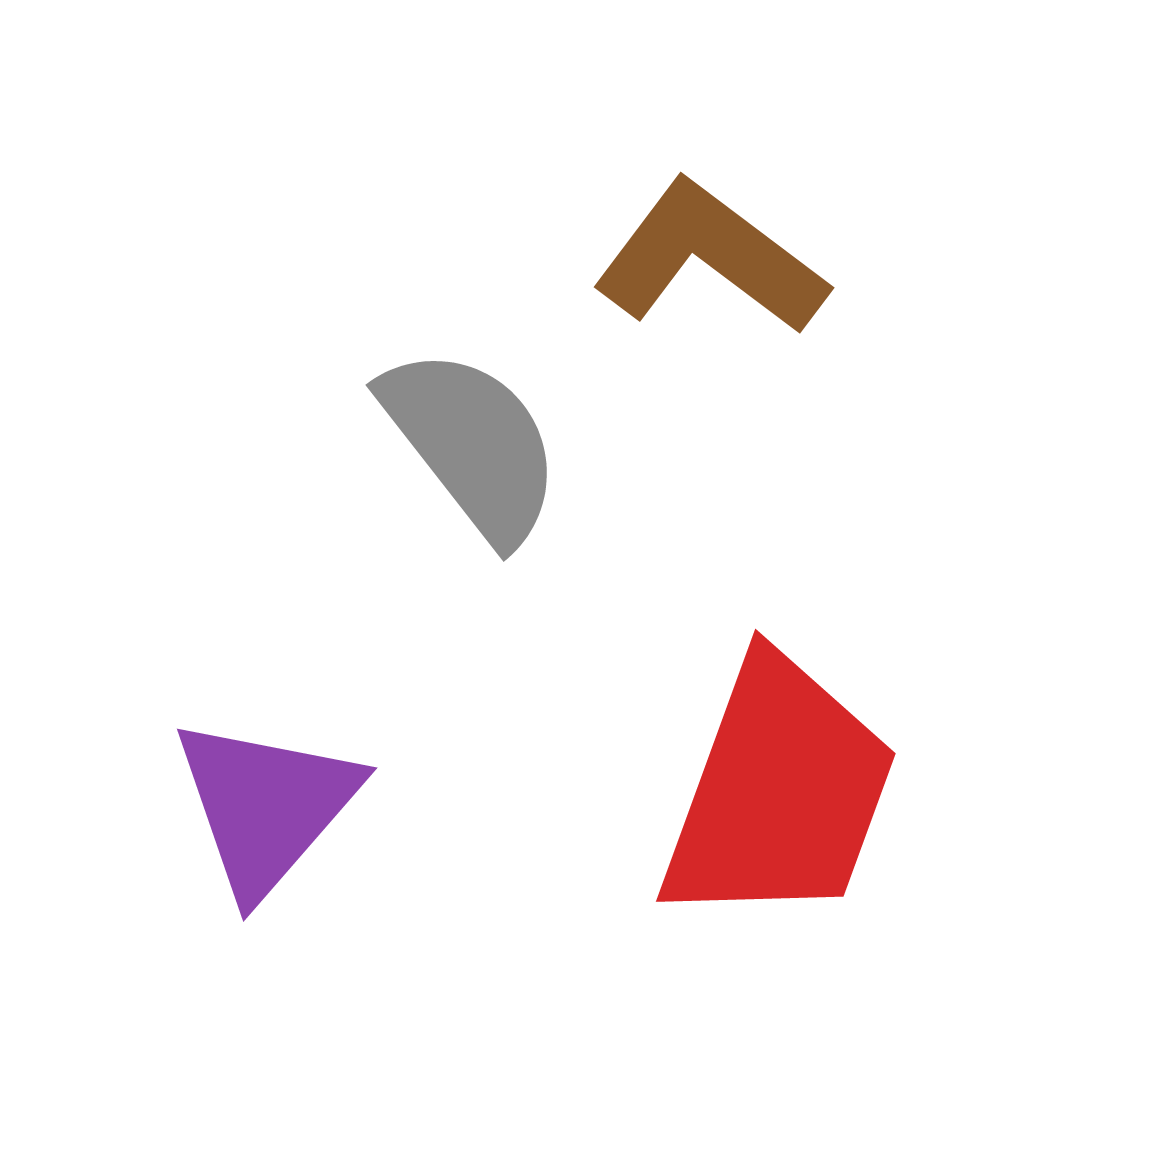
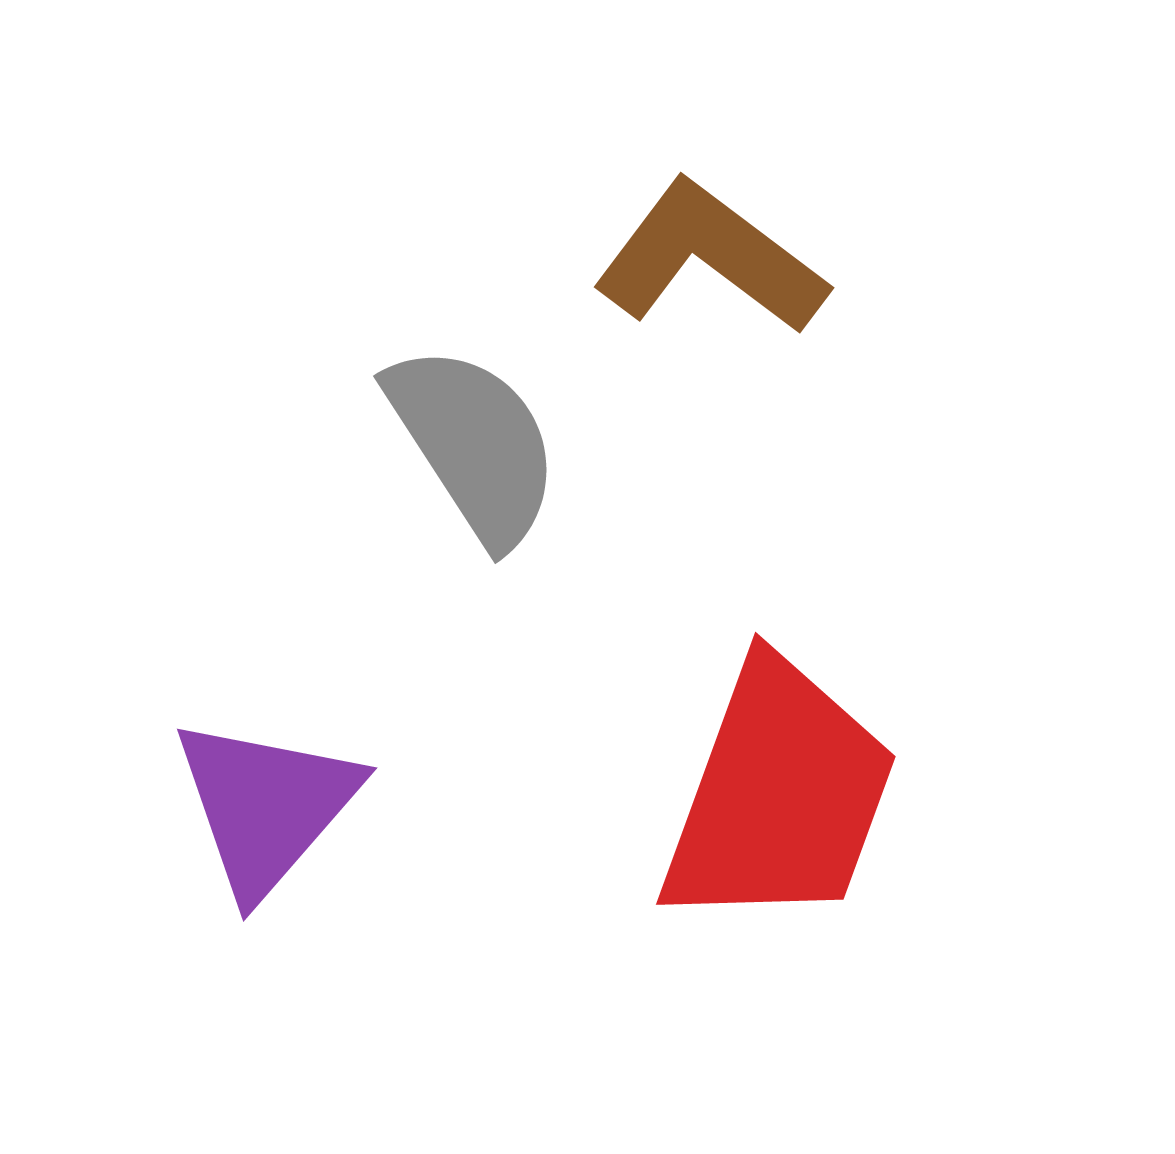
gray semicircle: moved 2 px right; rotated 5 degrees clockwise
red trapezoid: moved 3 px down
